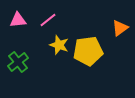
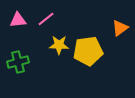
pink line: moved 2 px left, 1 px up
yellow star: rotated 18 degrees counterclockwise
green cross: rotated 25 degrees clockwise
